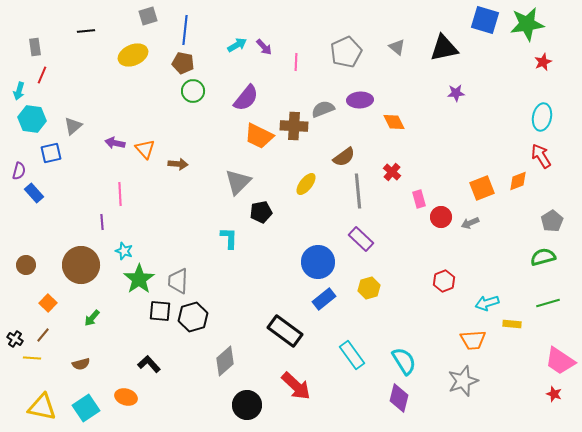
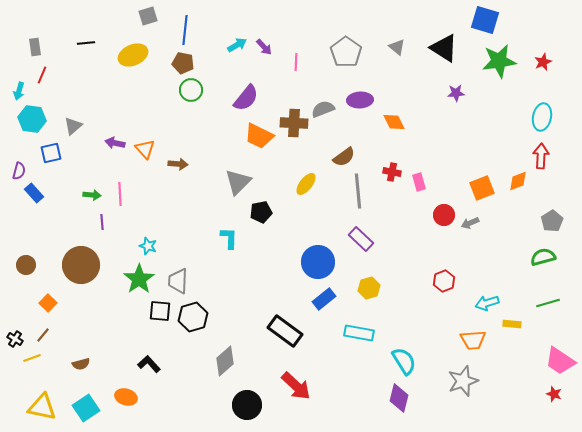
green star at (527, 24): moved 28 px left, 37 px down
black line at (86, 31): moved 12 px down
black triangle at (444, 48): rotated 44 degrees clockwise
gray pentagon at (346, 52): rotated 12 degrees counterclockwise
green circle at (193, 91): moved 2 px left, 1 px up
brown cross at (294, 126): moved 3 px up
red arrow at (541, 156): rotated 35 degrees clockwise
red cross at (392, 172): rotated 30 degrees counterclockwise
pink rectangle at (419, 199): moved 17 px up
red circle at (441, 217): moved 3 px right, 2 px up
cyan star at (124, 251): moved 24 px right, 5 px up
green arrow at (92, 318): moved 123 px up; rotated 126 degrees counterclockwise
cyan rectangle at (352, 355): moved 7 px right, 22 px up; rotated 44 degrees counterclockwise
yellow line at (32, 358): rotated 24 degrees counterclockwise
